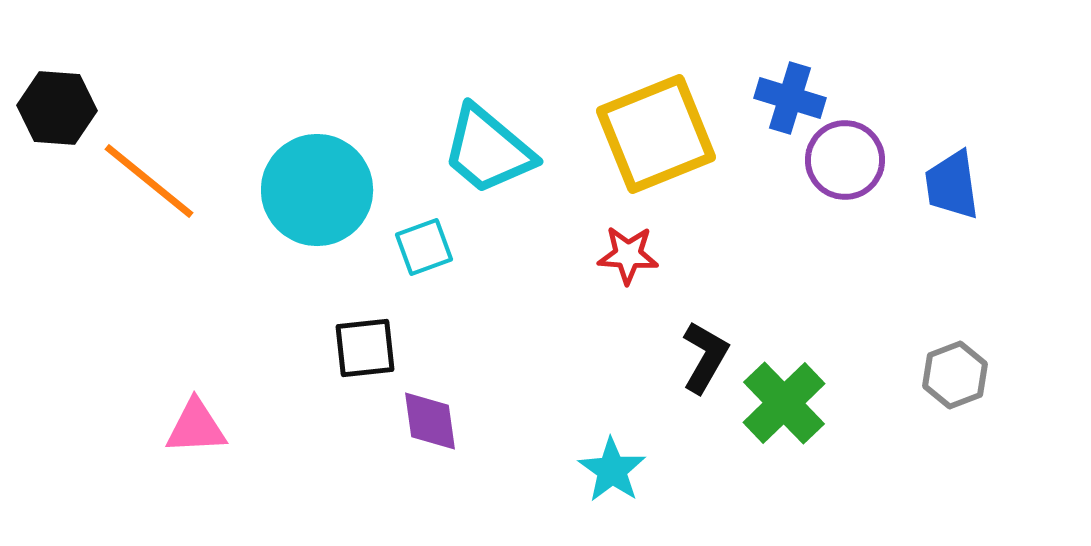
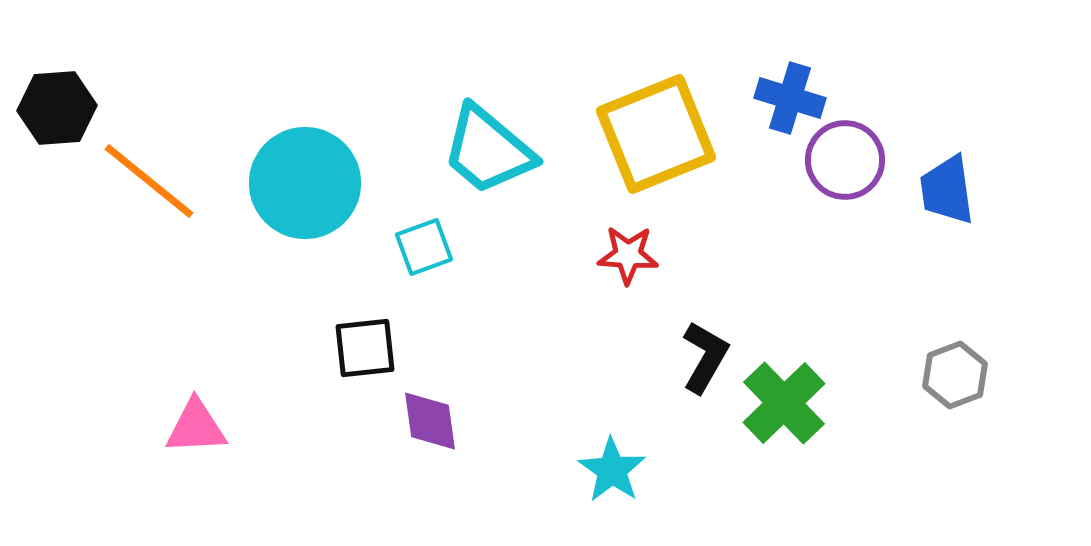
black hexagon: rotated 8 degrees counterclockwise
blue trapezoid: moved 5 px left, 5 px down
cyan circle: moved 12 px left, 7 px up
